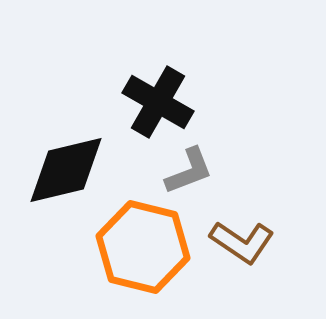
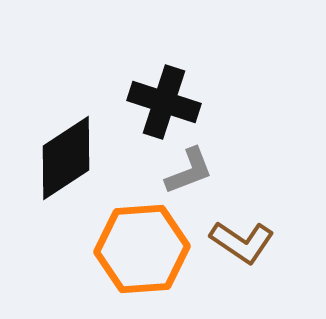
black cross: moved 6 px right; rotated 12 degrees counterclockwise
black diamond: moved 12 px up; rotated 20 degrees counterclockwise
orange hexagon: moved 1 px left, 2 px down; rotated 18 degrees counterclockwise
